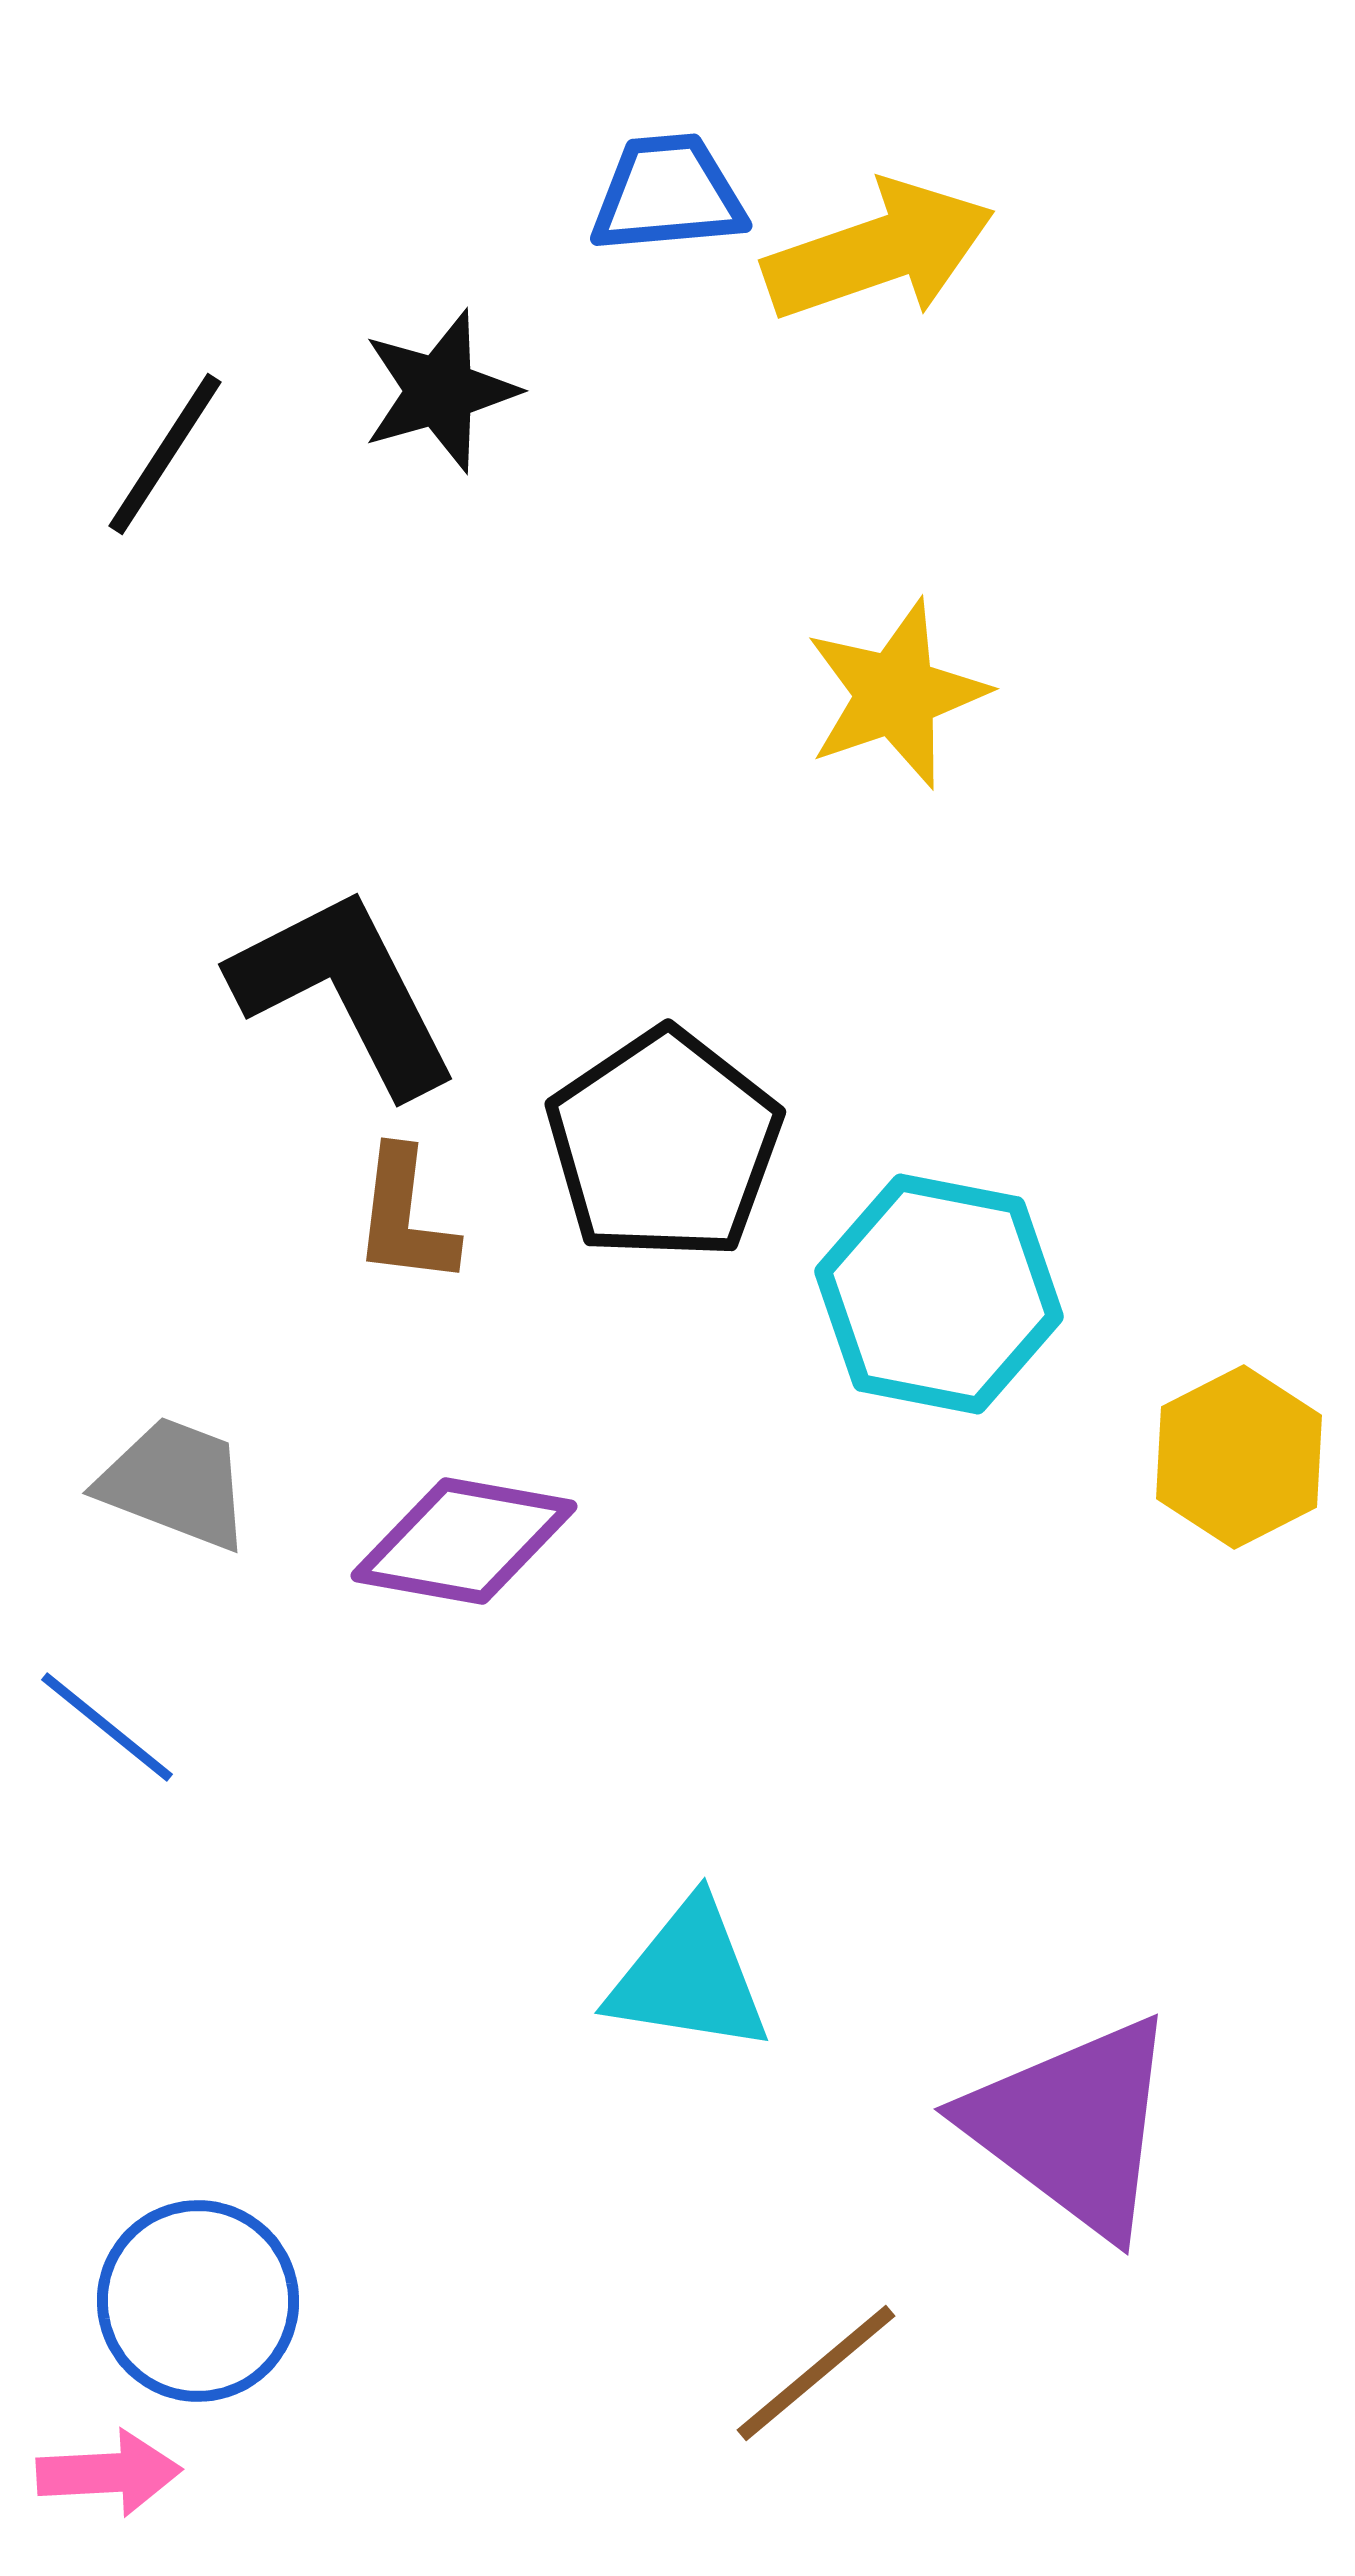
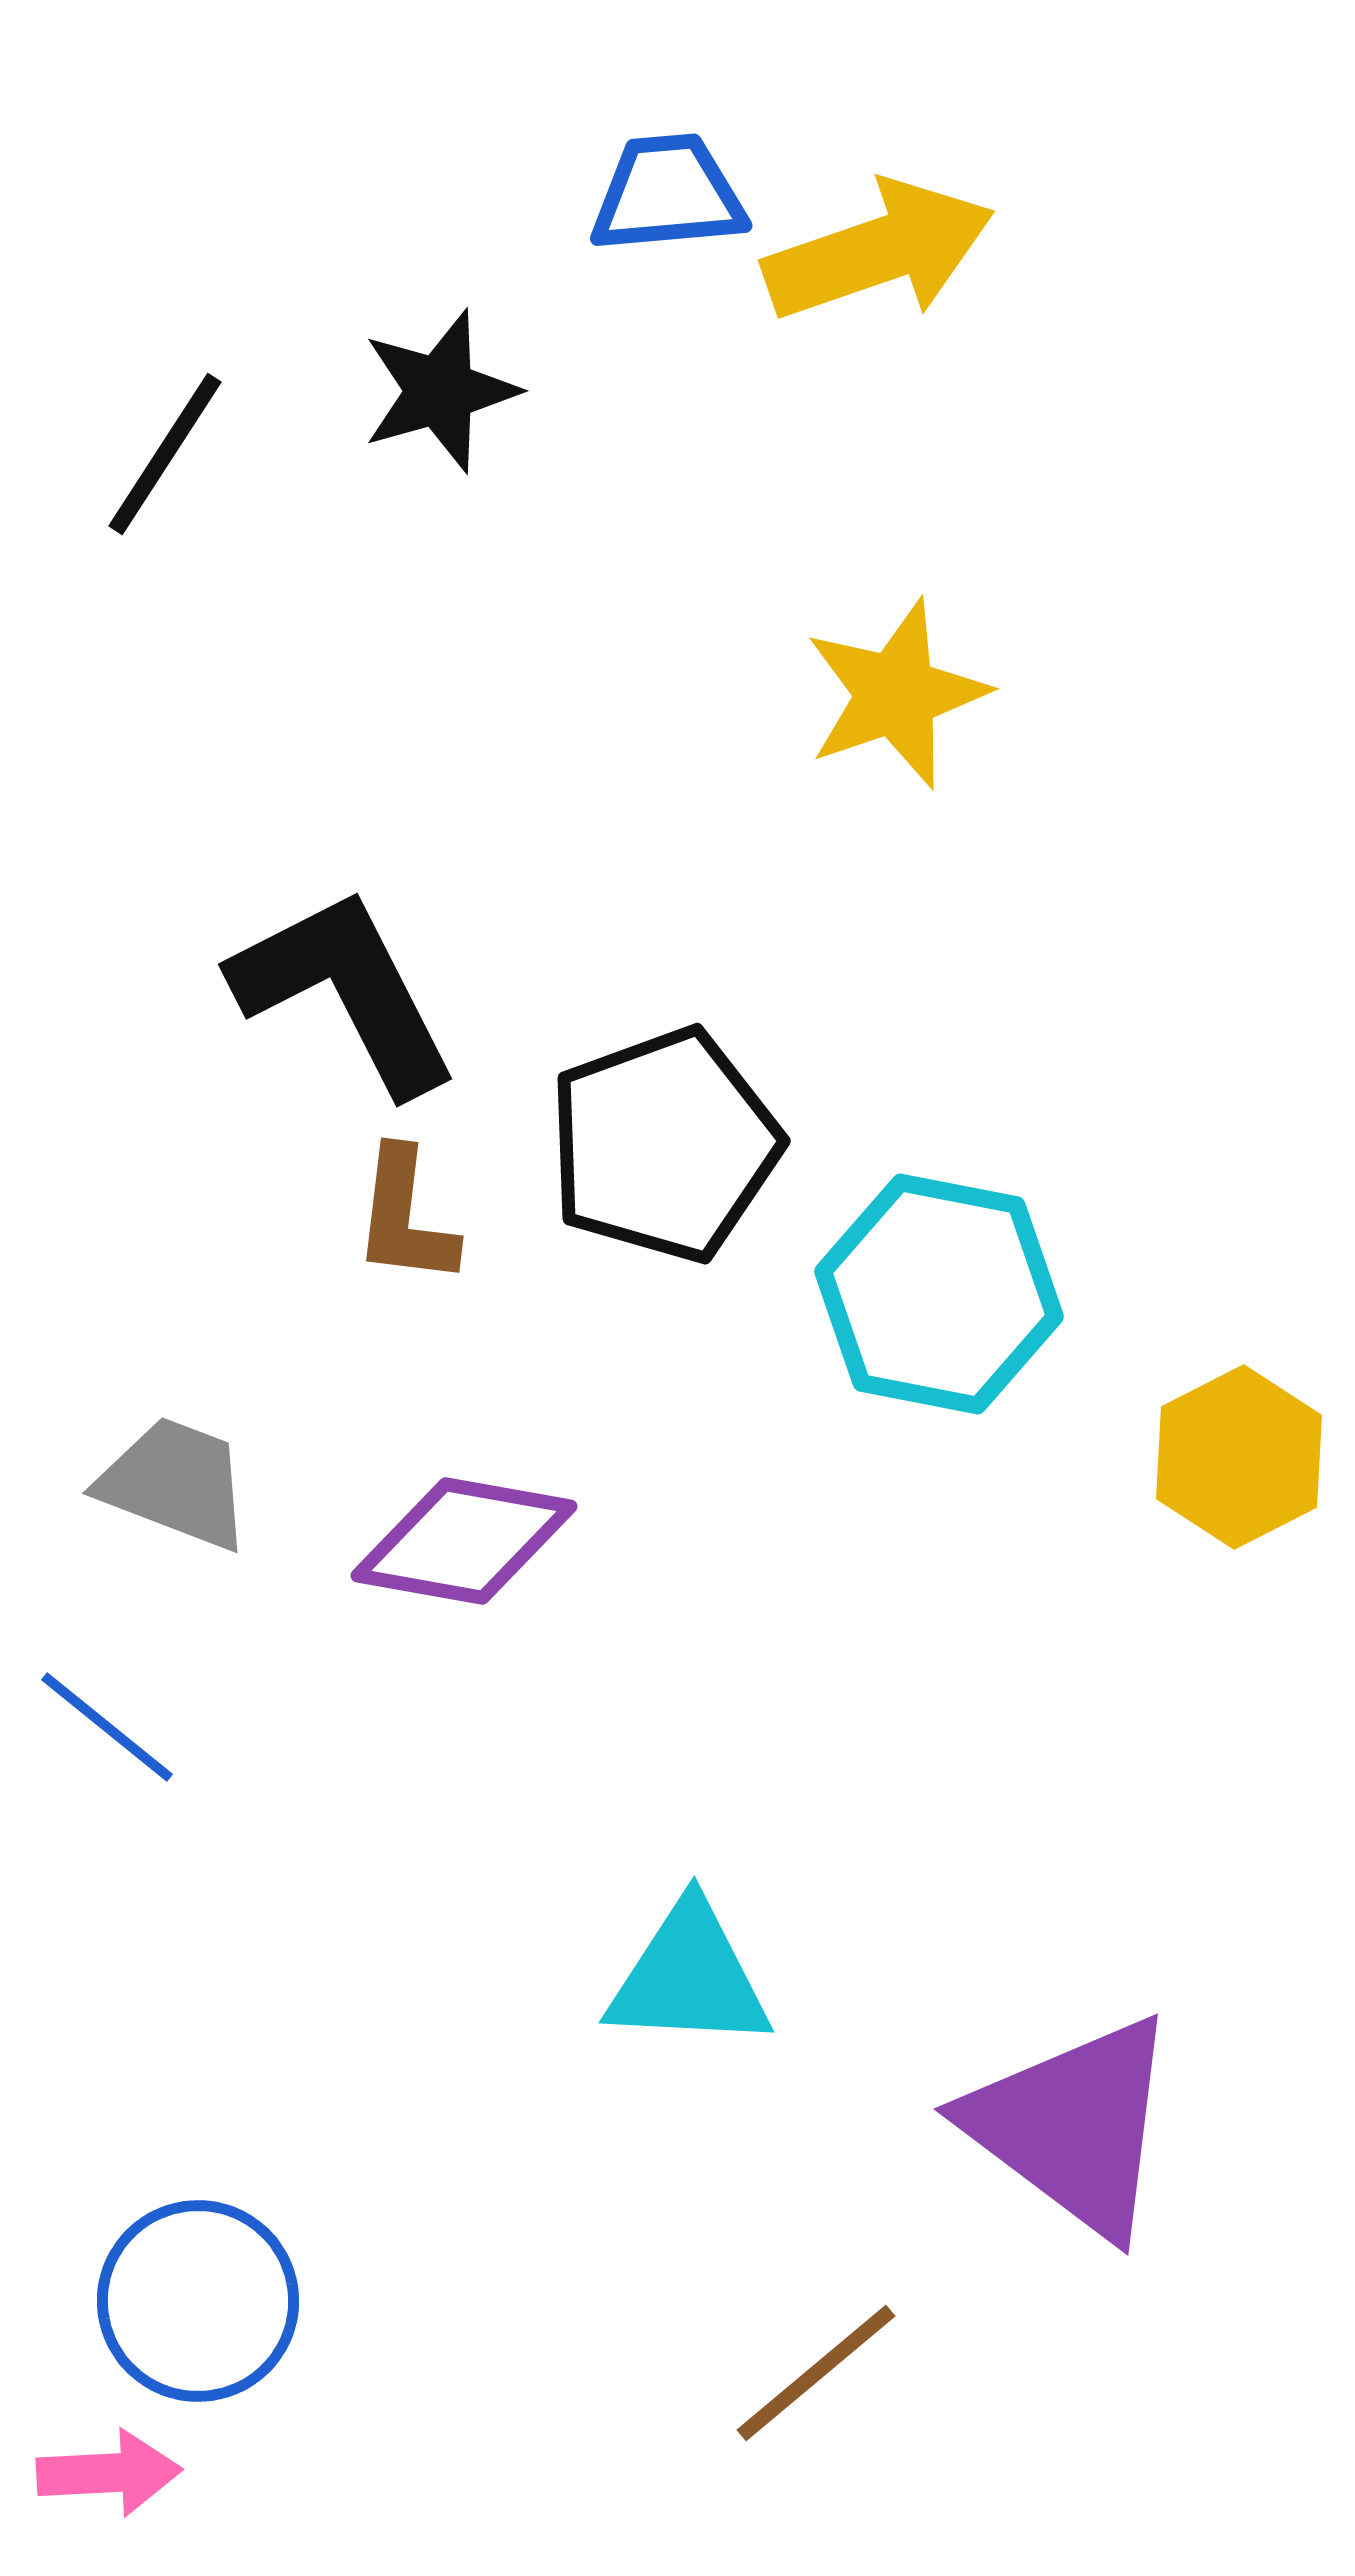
black pentagon: rotated 14 degrees clockwise
cyan triangle: rotated 6 degrees counterclockwise
